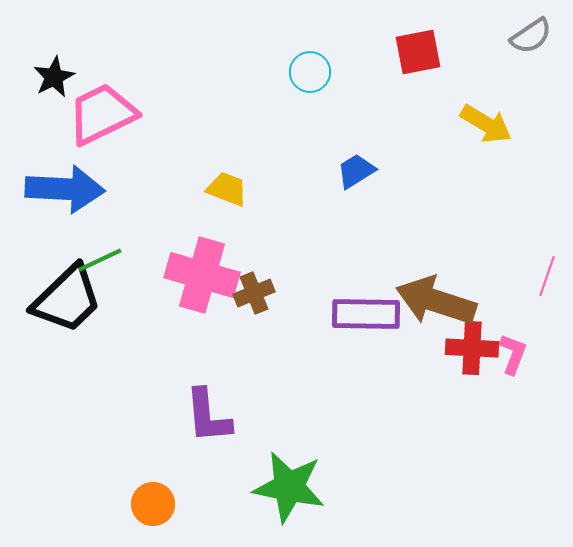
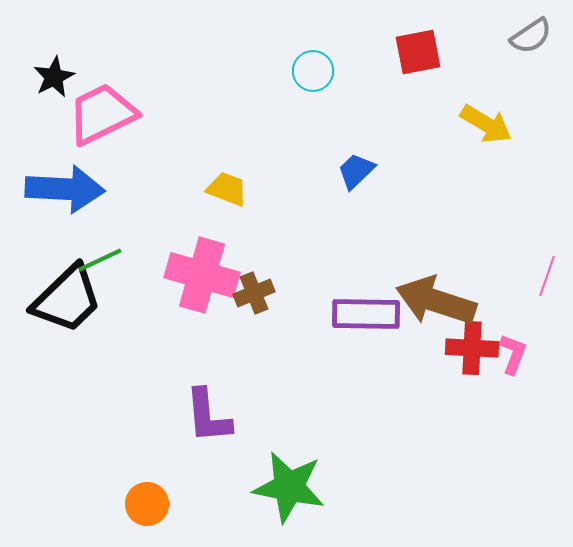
cyan circle: moved 3 px right, 1 px up
blue trapezoid: rotated 12 degrees counterclockwise
orange circle: moved 6 px left
